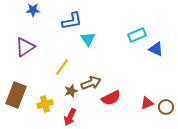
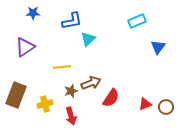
blue star: moved 3 px down
cyan rectangle: moved 14 px up
cyan triangle: rotated 21 degrees clockwise
blue triangle: moved 2 px right, 2 px up; rotated 42 degrees clockwise
yellow line: rotated 48 degrees clockwise
red semicircle: rotated 30 degrees counterclockwise
red triangle: moved 2 px left, 1 px down
red arrow: moved 1 px right, 1 px up; rotated 42 degrees counterclockwise
